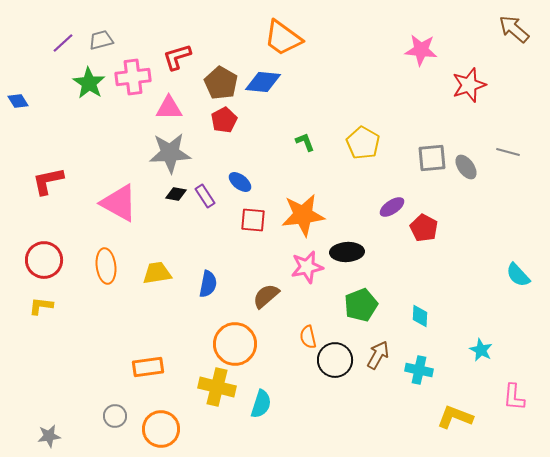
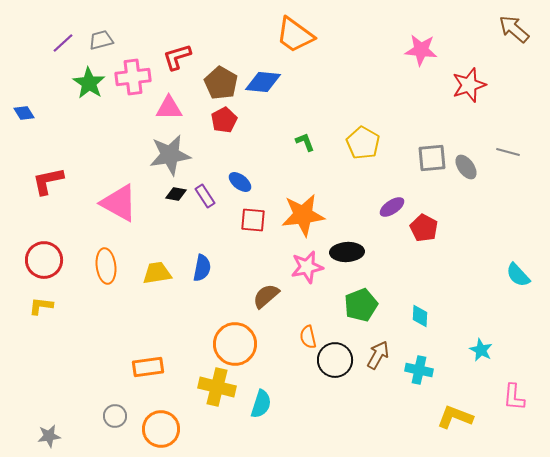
orange trapezoid at (283, 38): moved 12 px right, 3 px up
blue diamond at (18, 101): moved 6 px right, 12 px down
gray star at (170, 153): moved 2 px down; rotated 6 degrees counterclockwise
blue semicircle at (208, 284): moved 6 px left, 16 px up
